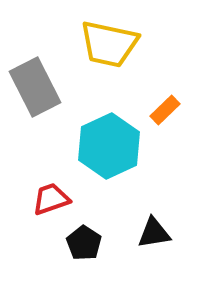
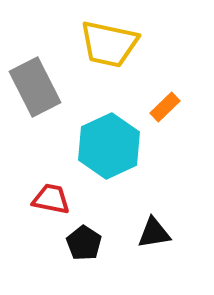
orange rectangle: moved 3 px up
red trapezoid: rotated 30 degrees clockwise
